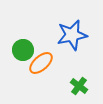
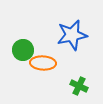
orange ellipse: moved 2 px right; rotated 45 degrees clockwise
green cross: rotated 12 degrees counterclockwise
